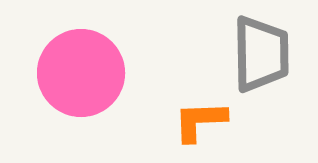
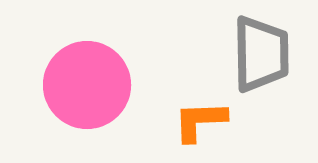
pink circle: moved 6 px right, 12 px down
